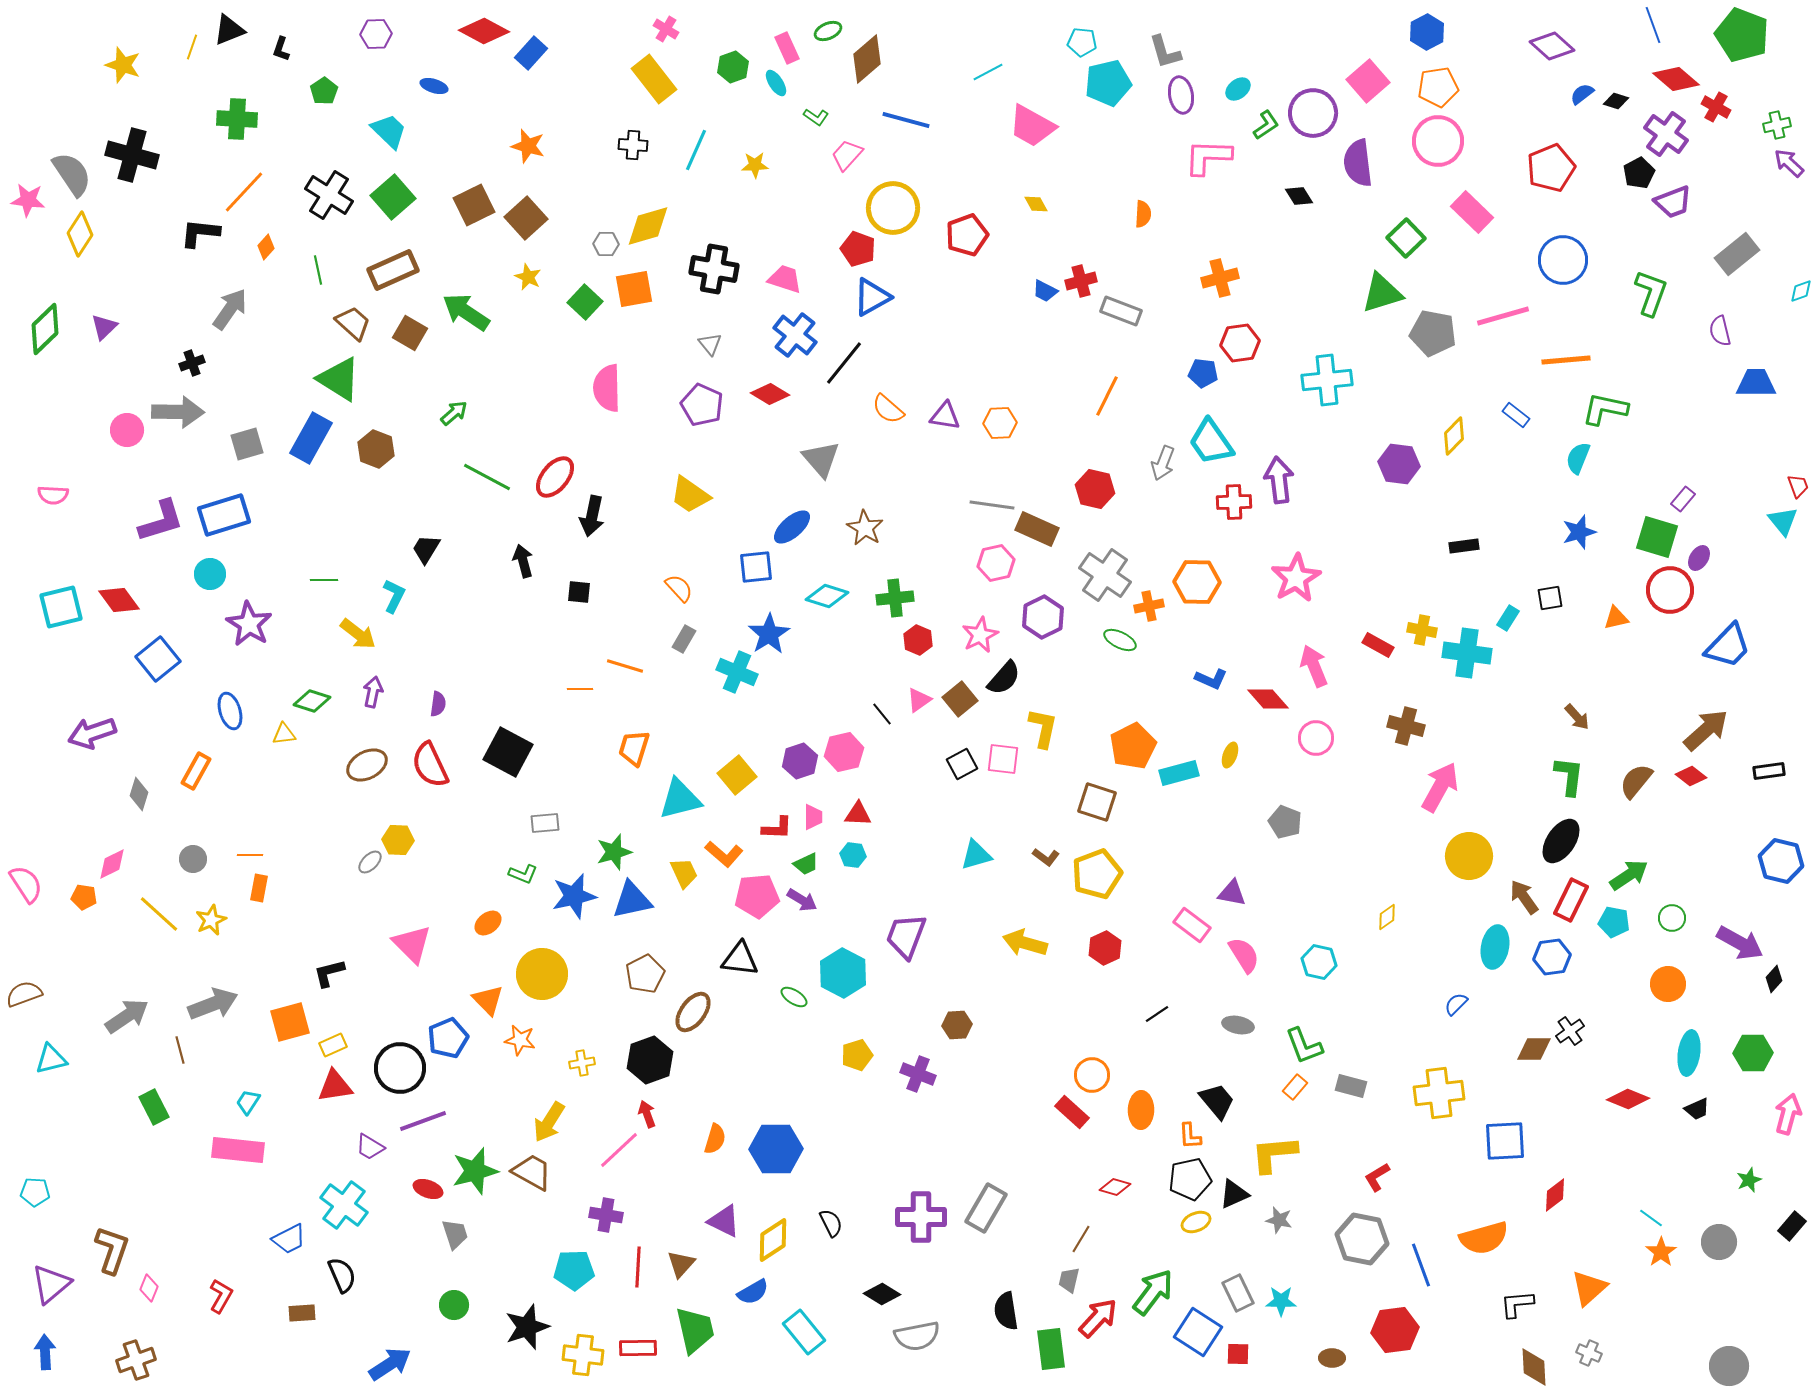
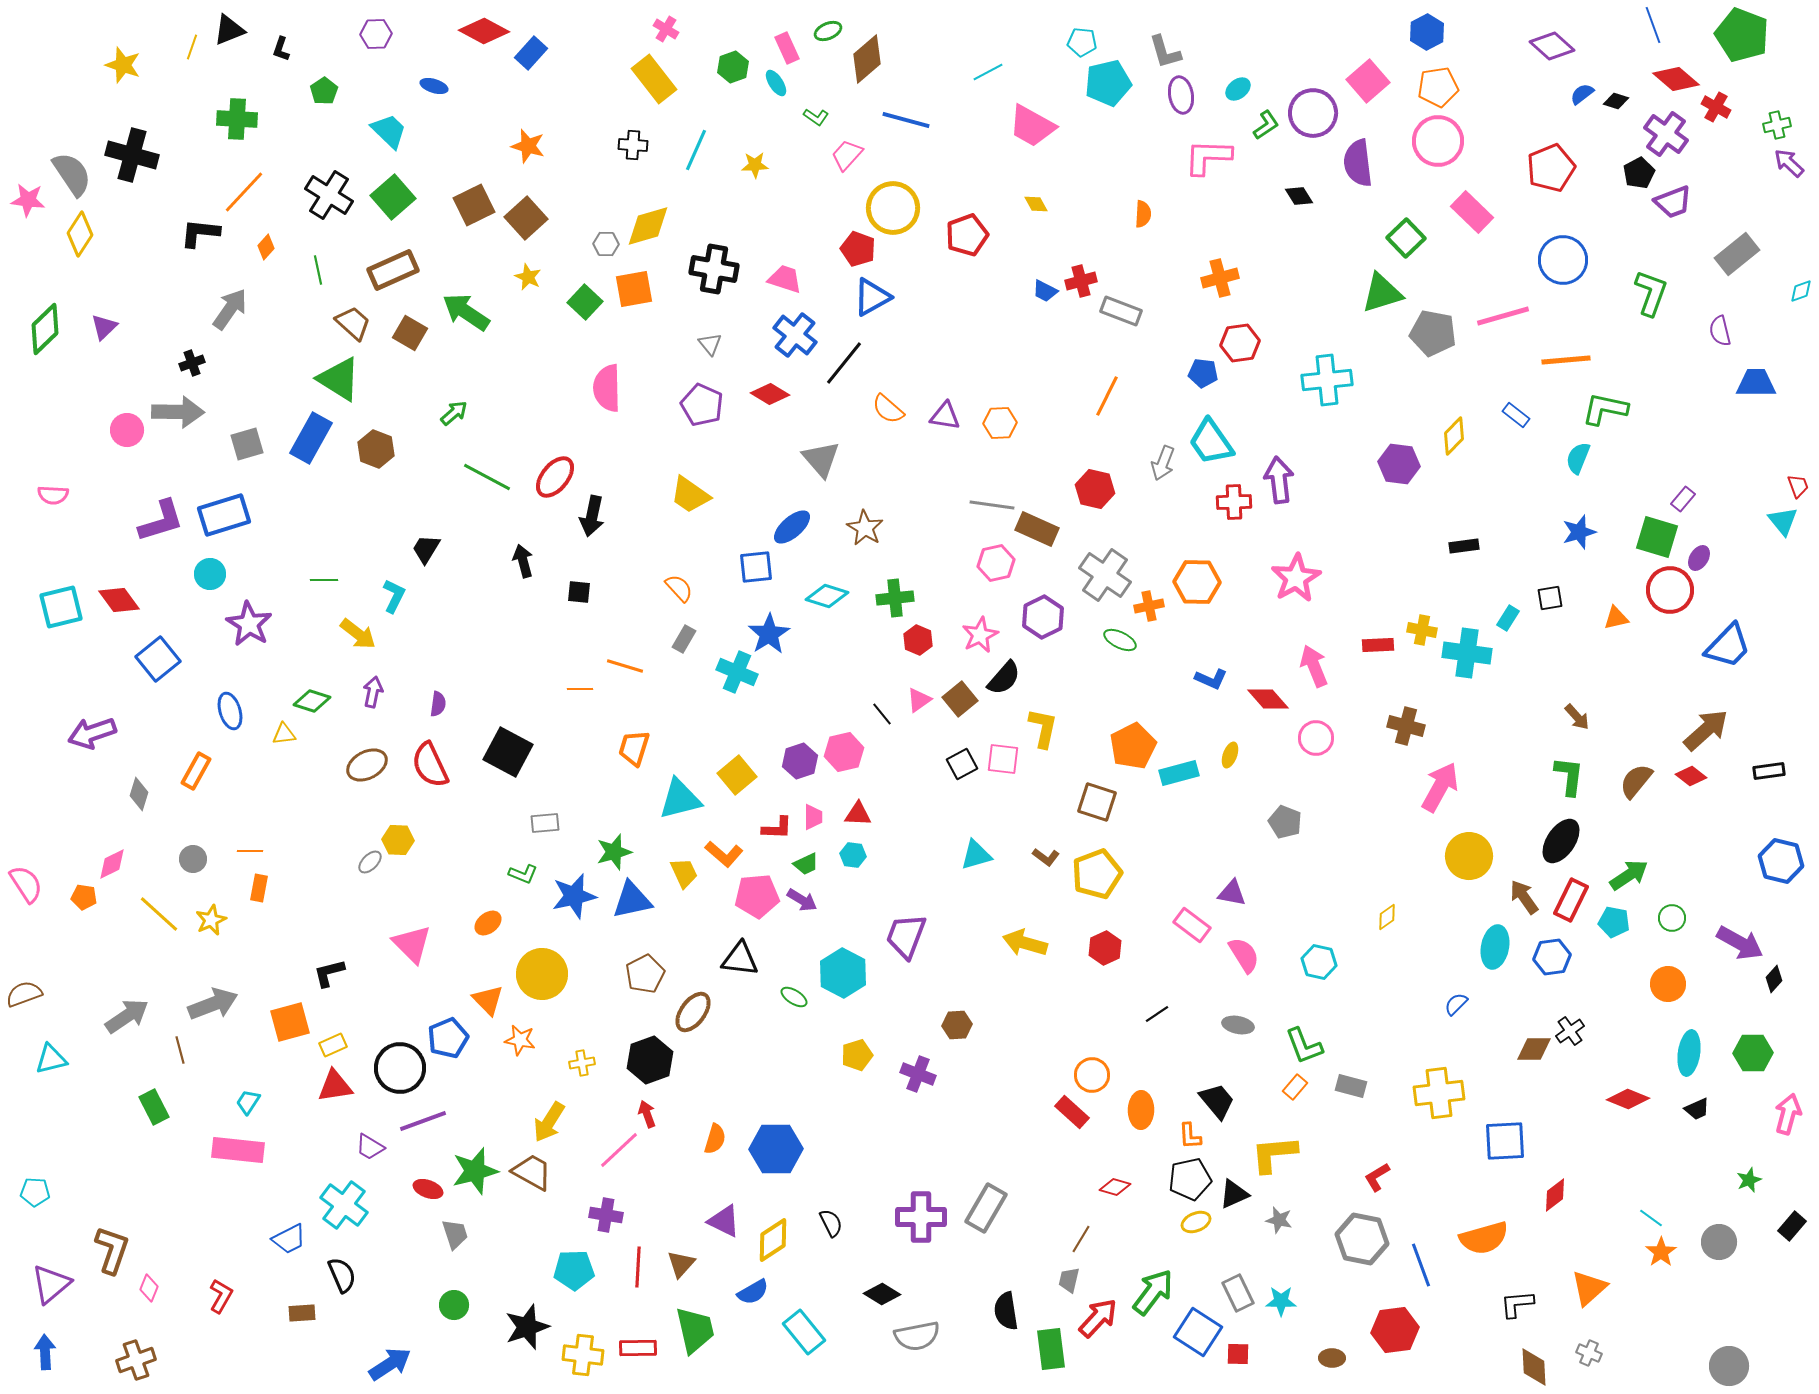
red rectangle at (1378, 645): rotated 32 degrees counterclockwise
orange line at (250, 855): moved 4 px up
